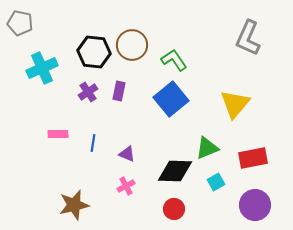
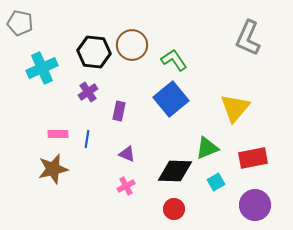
purple rectangle: moved 20 px down
yellow triangle: moved 4 px down
blue line: moved 6 px left, 4 px up
brown star: moved 21 px left, 36 px up
